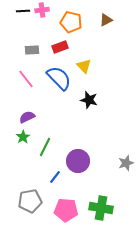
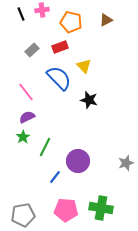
black line: moved 2 px left, 3 px down; rotated 72 degrees clockwise
gray rectangle: rotated 40 degrees counterclockwise
pink line: moved 13 px down
gray pentagon: moved 7 px left, 14 px down
